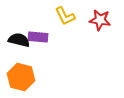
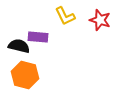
red star: rotated 10 degrees clockwise
black semicircle: moved 6 px down
orange hexagon: moved 4 px right, 2 px up
